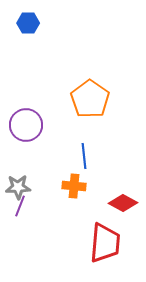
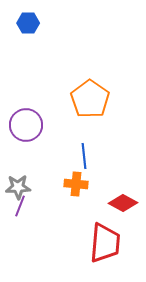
orange cross: moved 2 px right, 2 px up
